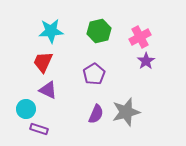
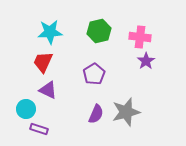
cyan star: moved 1 px left, 1 px down
pink cross: rotated 35 degrees clockwise
